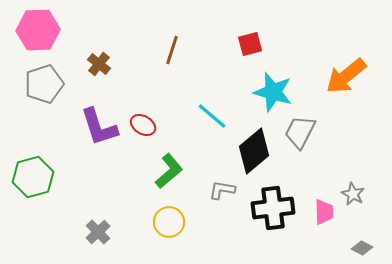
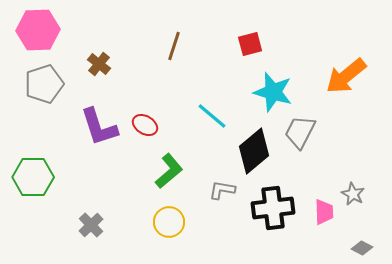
brown line: moved 2 px right, 4 px up
red ellipse: moved 2 px right
green hexagon: rotated 15 degrees clockwise
gray cross: moved 7 px left, 7 px up
